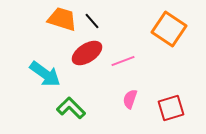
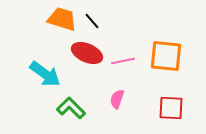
orange square: moved 3 px left, 27 px down; rotated 28 degrees counterclockwise
red ellipse: rotated 56 degrees clockwise
pink line: rotated 10 degrees clockwise
pink semicircle: moved 13 px left
red square: rotated 20 degrees clockwise
